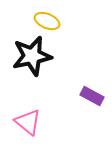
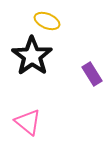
black star: rotated 24 degrees counterclockwise
purple rectangle: moved 22 px up; rotated 30 degrees clockwise
